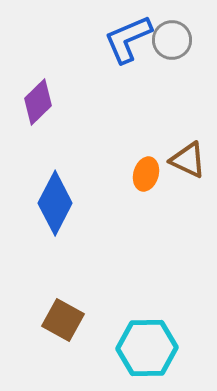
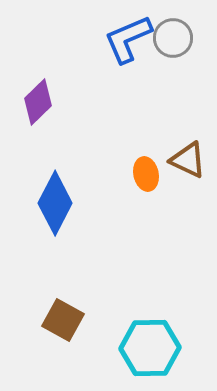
gray circle: moved 1 px right, 2 px up
orange ellipse: rotated 28 degrees counterclockwise
cyan hexagon: moved 3 px right
